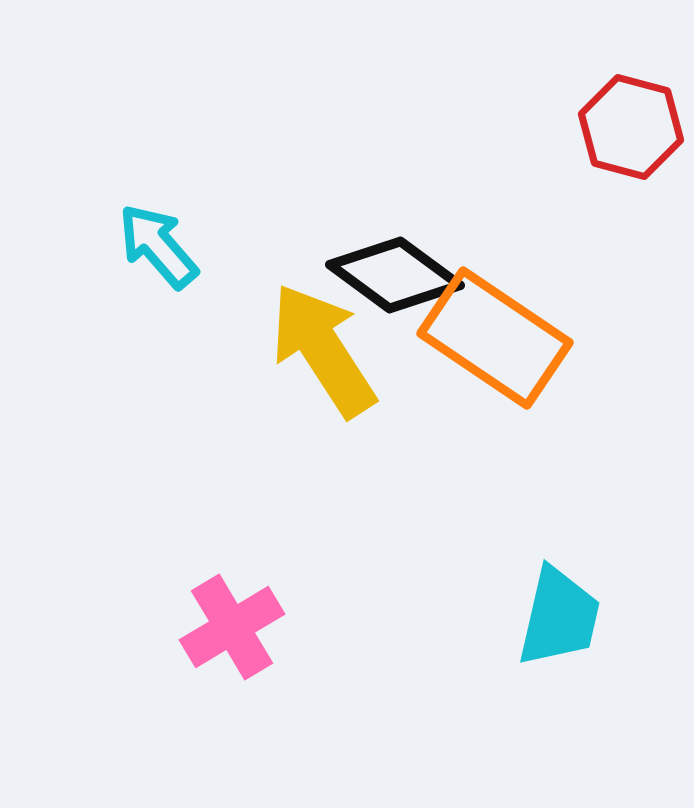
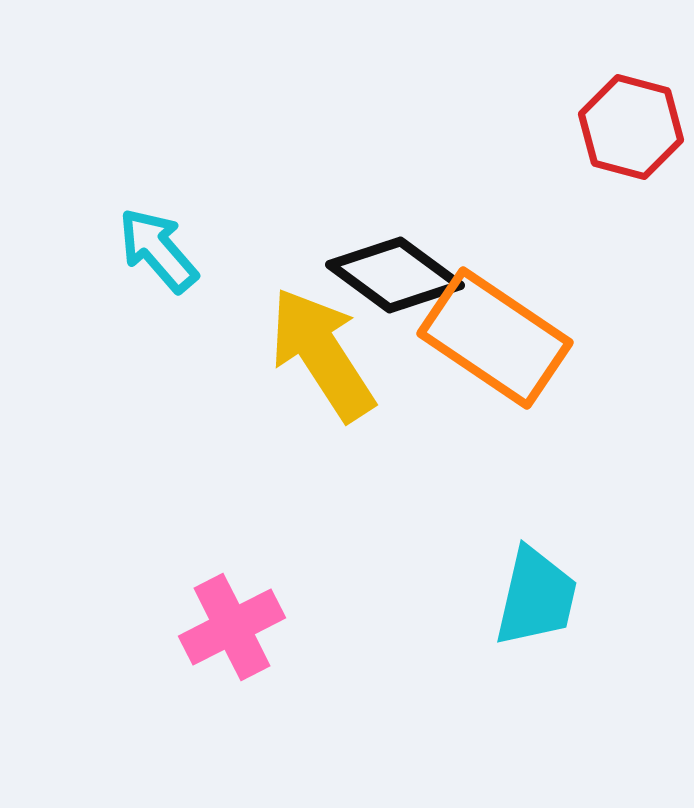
cyan arrow: moved 4 px down
yellow arrow: moved 1 px left, 4 px down
cyan trapezoid: moved 23 px left, 20 px up
pink cross: rotated 4 degrees clockwise
